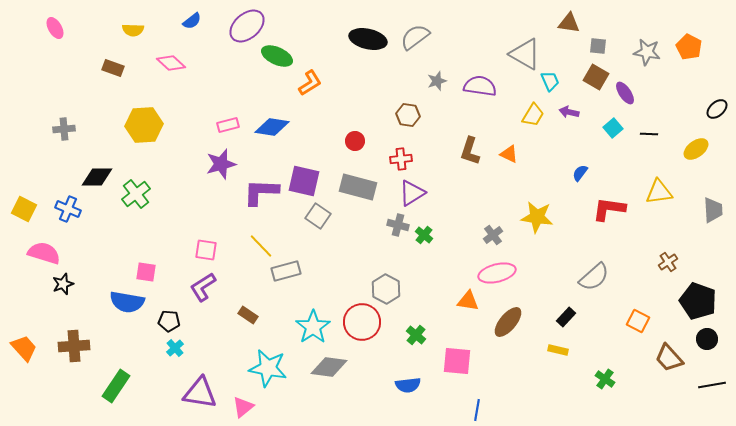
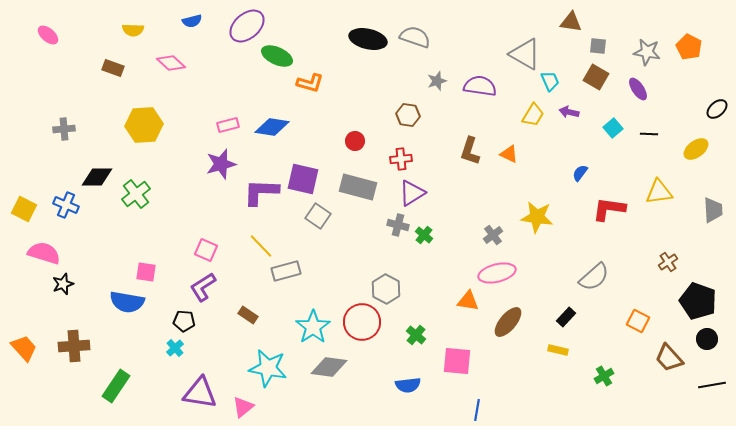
blue semicircle at (192, 21): rotated 24 degrees clockwise
brown triangle at (569, 23): moved 2 px right, 1 px up
pink ellipse at (55, 28): moved 7 px left, 7 px down; rotated 20 degrees counterclockwise
gray semicircle at (415, 37): rotated 56 degrees clockwise
orange L-shape at (310, 83): rotated 48 degrees clockwise
purple ellipse at (625, 93): moved 13 px right, 4 px up
purple square at (304, 181): moved 1 px left, 2 px up
blue cross at (68, 209): moved 2 px left, 4 px up
pink square at (206, 250): rotated 15 degrees clockwise
black pentagon at (169, 321): moved 15 px right
green cross at (605, 379): moved 1 px left, 3 px up; rotated 24 degrees clockwise
